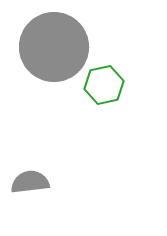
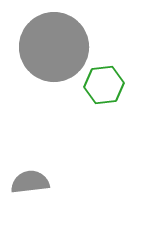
green hexagon: rotated 6 degrees clockwise
